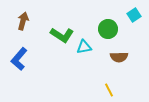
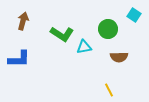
cyan square: rotated 24 degrees counterclockwise
green L-shape: moved 1 px up
blue L-shape: rotated 130 degrees counterclockwise
